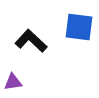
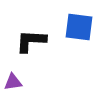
black L-shape: rotated 40 degrees counterclockwise
